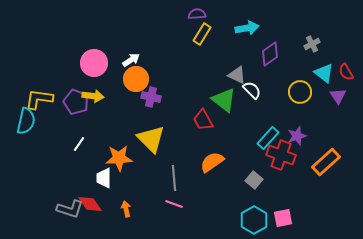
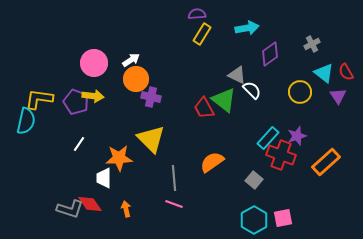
red trapezoid: moved 1 px right, 12 px up
